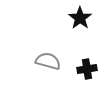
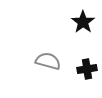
black star: moved 3 px right, 4 px down
